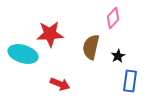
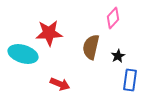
red star: moved 1 px left, 1 px up
blue rectangle: moved 1 px up
